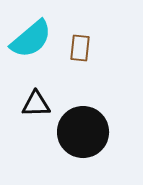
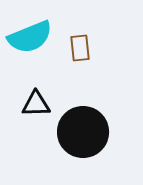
cyan semicircle: moved 1 px left, 2 px up; rotated 18 degrees clockwise
brown rectangle: rotated 12 degrees counterclockwise
